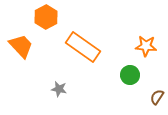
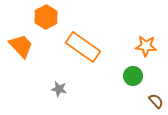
green circle: moved 3 px right, 1 px down
brown semicircle: moved 1 px left, 4 px down; rotated 105 degrees clockwise
